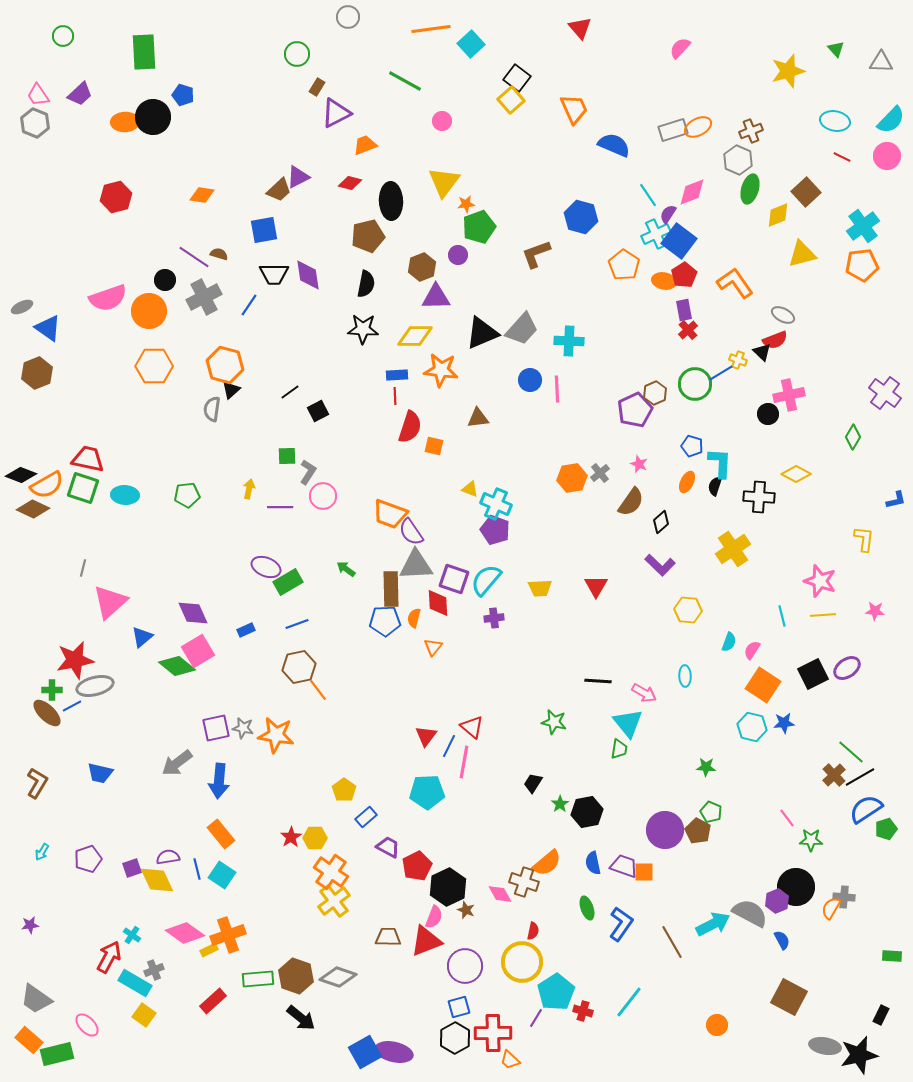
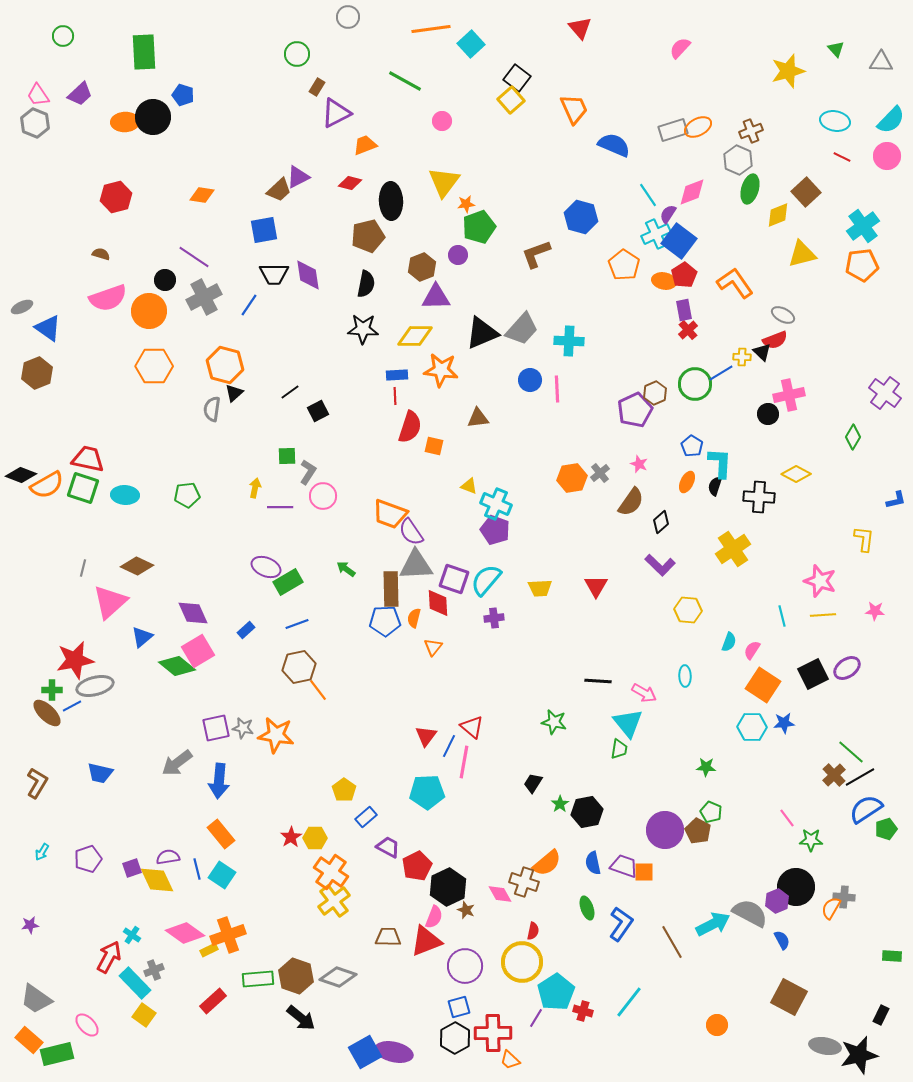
brown semicircle at (219, 254): moved 118 px left
yellow cross at (738, 360): moved 4 px right, 3 px up; rotated 18 degrees counterclockwise
black triangle at (231, 390): moved 3 px right, 3 px down
blue pentagon at (692, 446): rotated 15 degrees clockwise
yellow arrow at (249, 489): moved 6 px right, 1 px up
yellow triangle at (470, 489): moved 1 px left, 3 px up
brown diamond at (33, 509): moved 104 px right, 57 px down
blue rectangle at (246, 630): rotated 18 degrees counterclockwise
cyan hexagon at (752, 727): rotated 12 degrees counterclockwise
cyan rectangle at (135, 983): rotated 16 degrees clockwise
